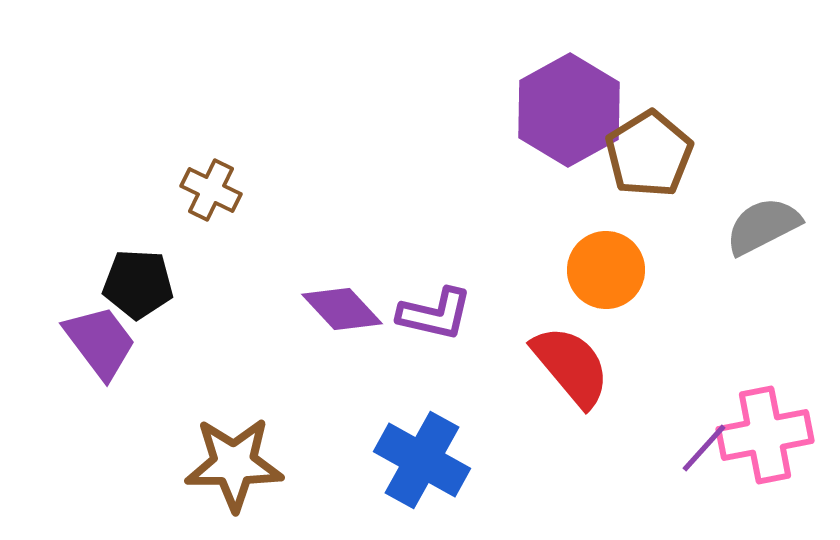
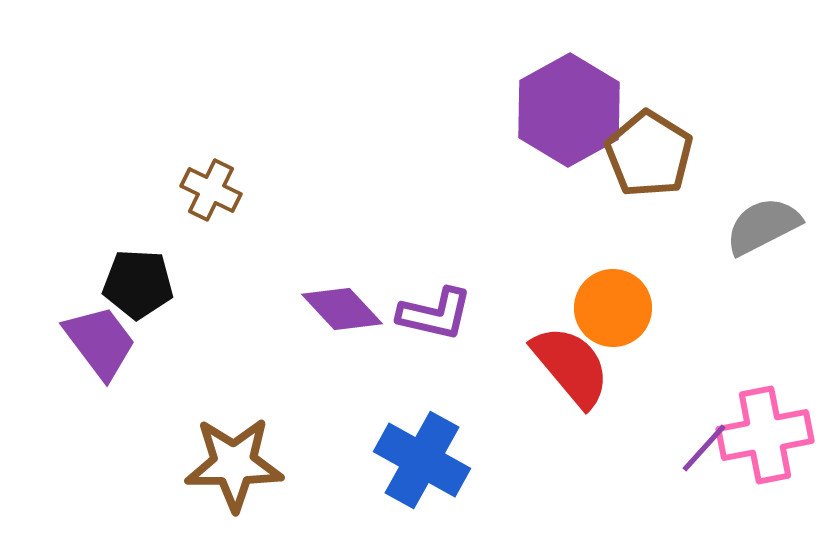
brown pentagon: rotated 8 degrees counterclockwise
orange circle: moved 7 px right, 38 px down
